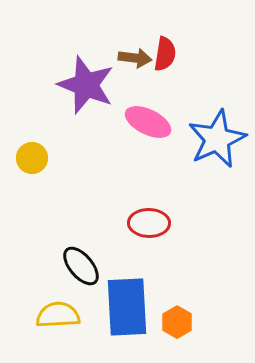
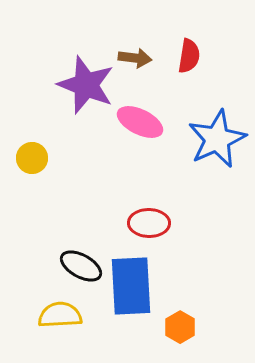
red semicircle: moved 24 px right, 2 px down
pink ellipse: moved 8 px left
black ellipse: rotated 21 degrees counterclockwise
blue rectangle: moved 4 px right, 21 px up
yellow semicircle: moved 2 px right
orange hexagon: moved 3 px right, 5 px down
